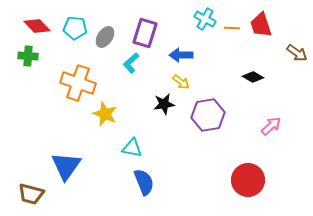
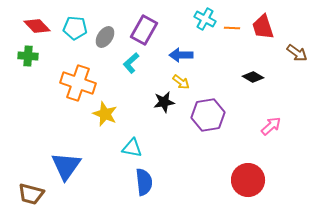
red trapezoid: moved 2 px right, 2 px down
purple rectangle: moved 1 px left, 3 px up; rotated 12 degrees clockwise
black star: moved 2 px up
blue semicircle: rotated 16 degrees clockwise
